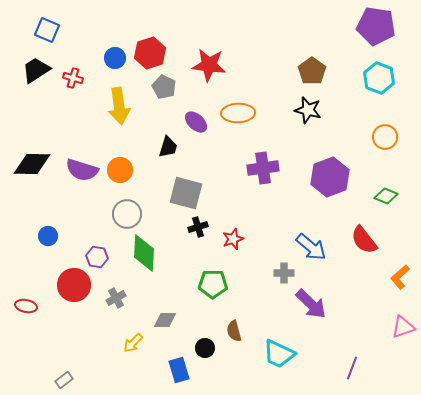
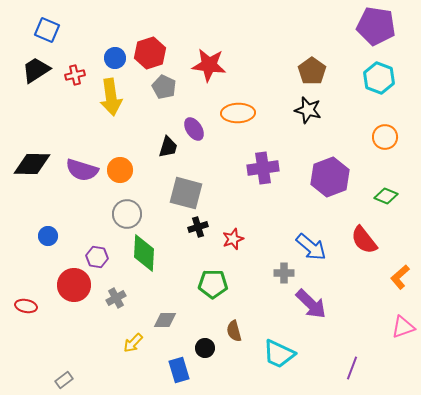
red cross at (73, 78): moved 2 px right, 3 px up; rotated 30 degrees counterclockwise
yellow arrow at (119, 106): moved 8 px left, 9 px up
purple ellipse at (196, 122): moved 2 px left, 7 px down; rotated 15 degrees clockwise
